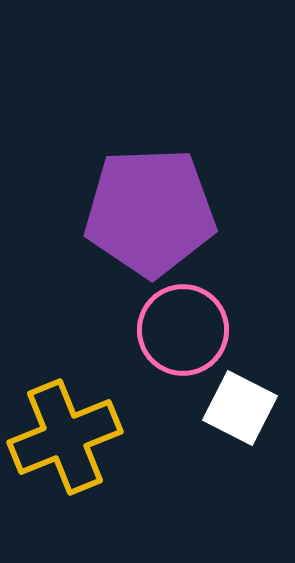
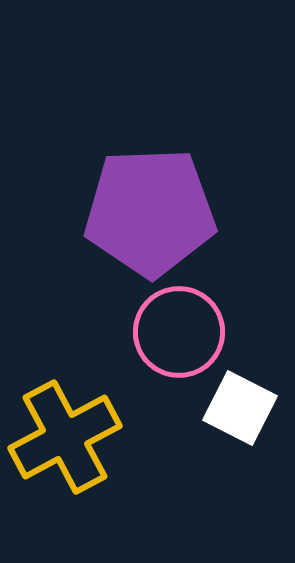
pink circle: moved 4 px left, 2 px down
yellow cross: rotated 6 degrees counterclockwise
